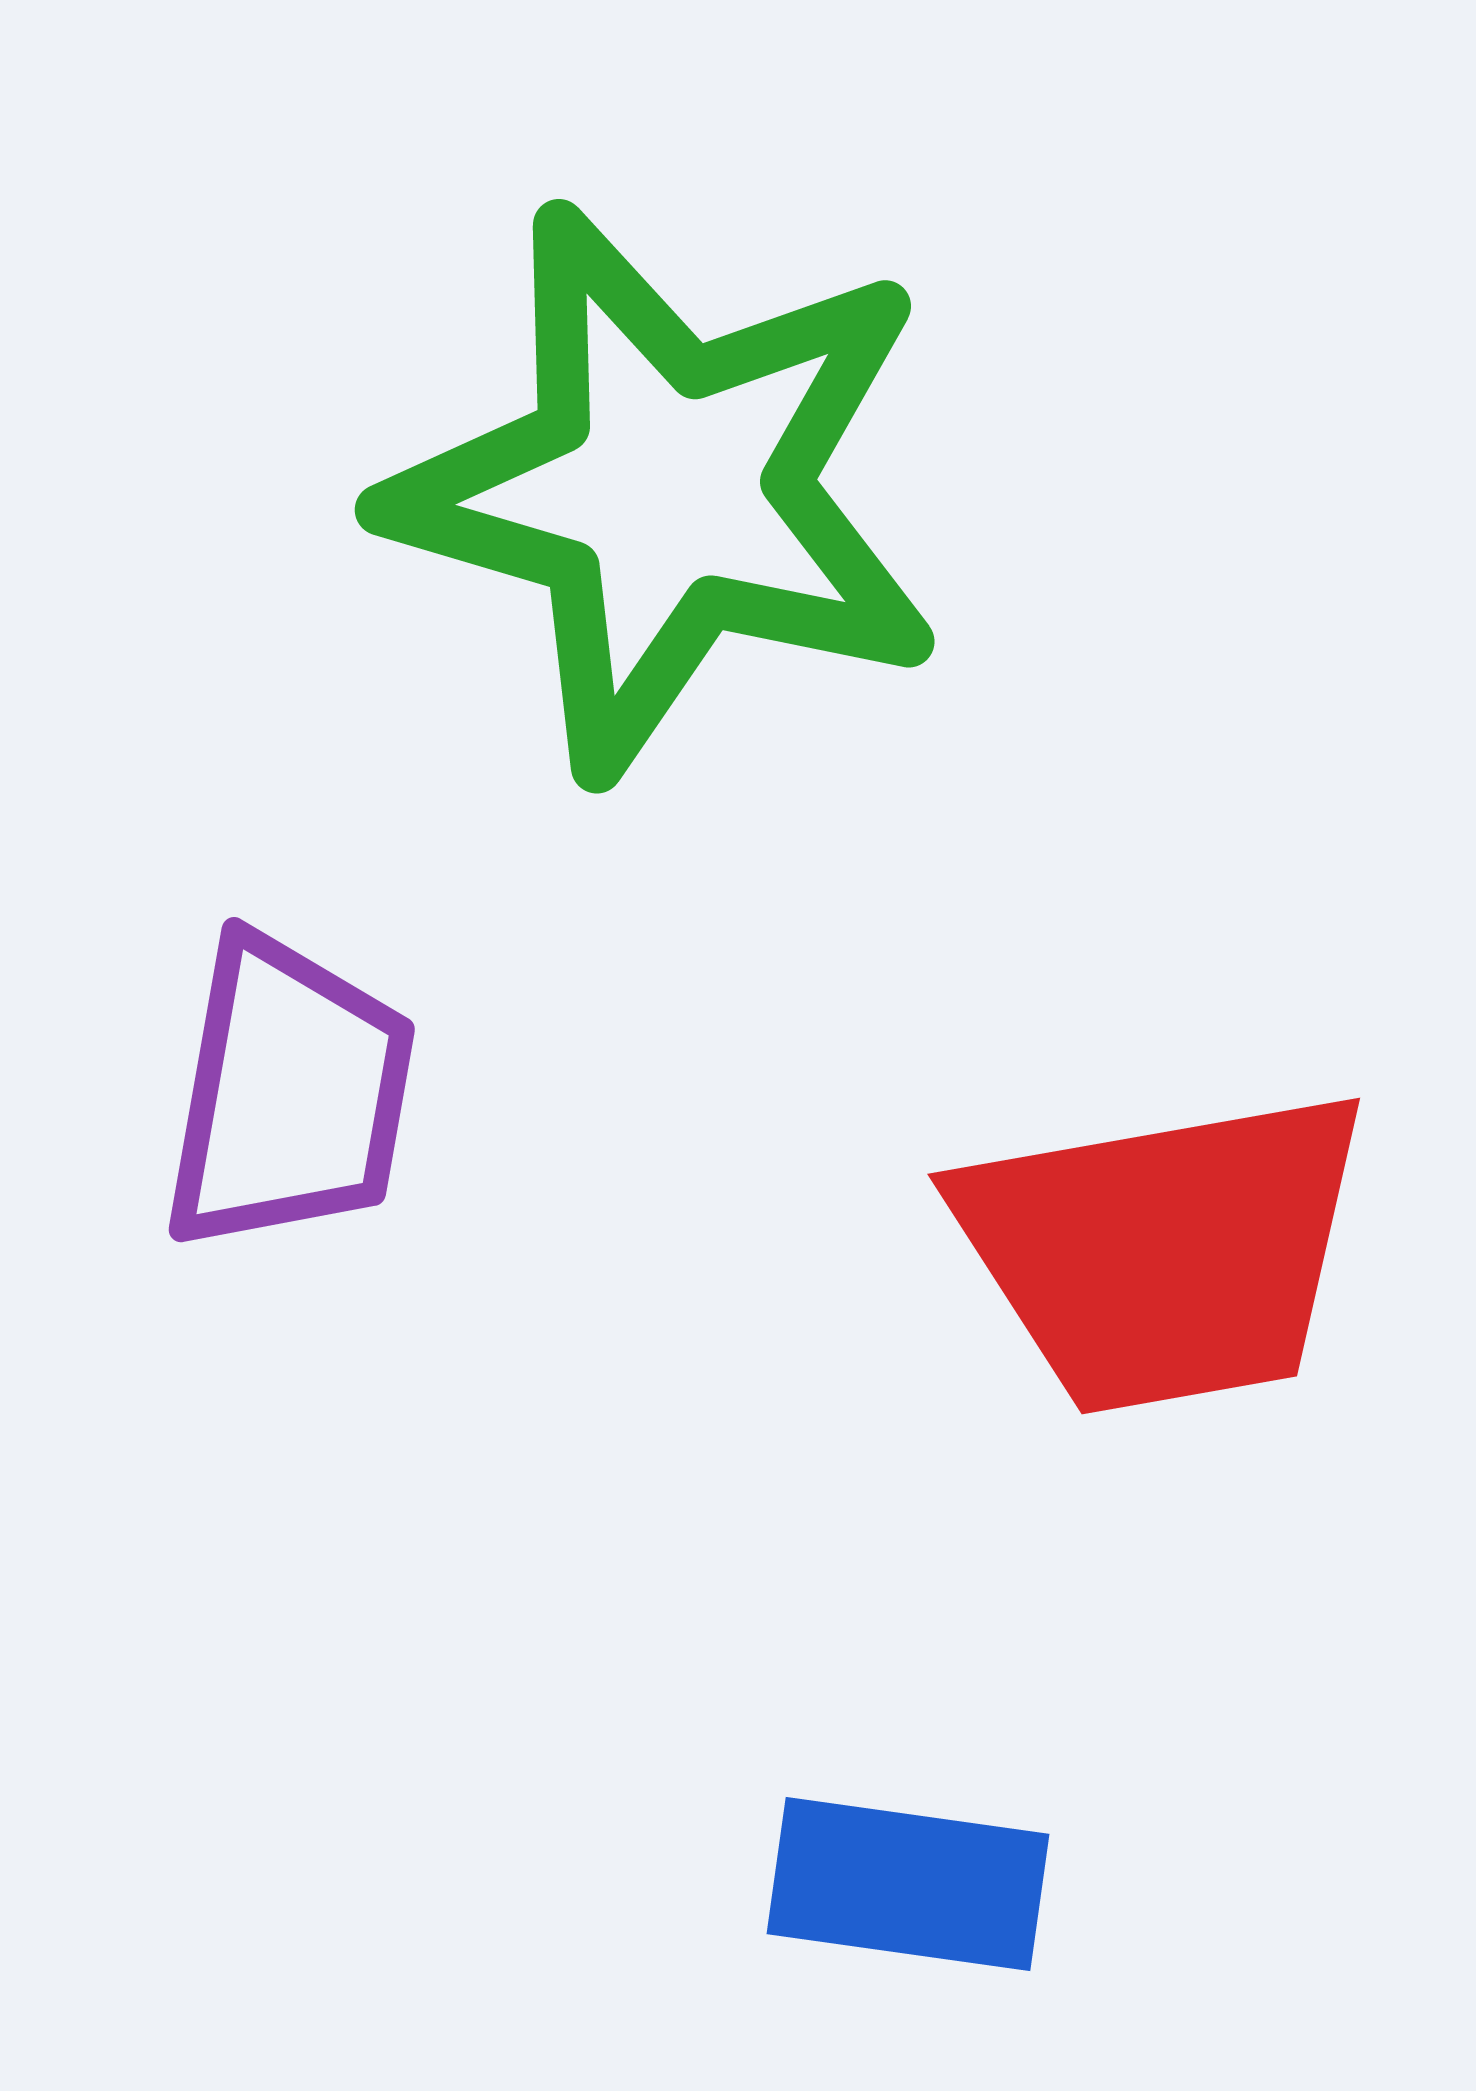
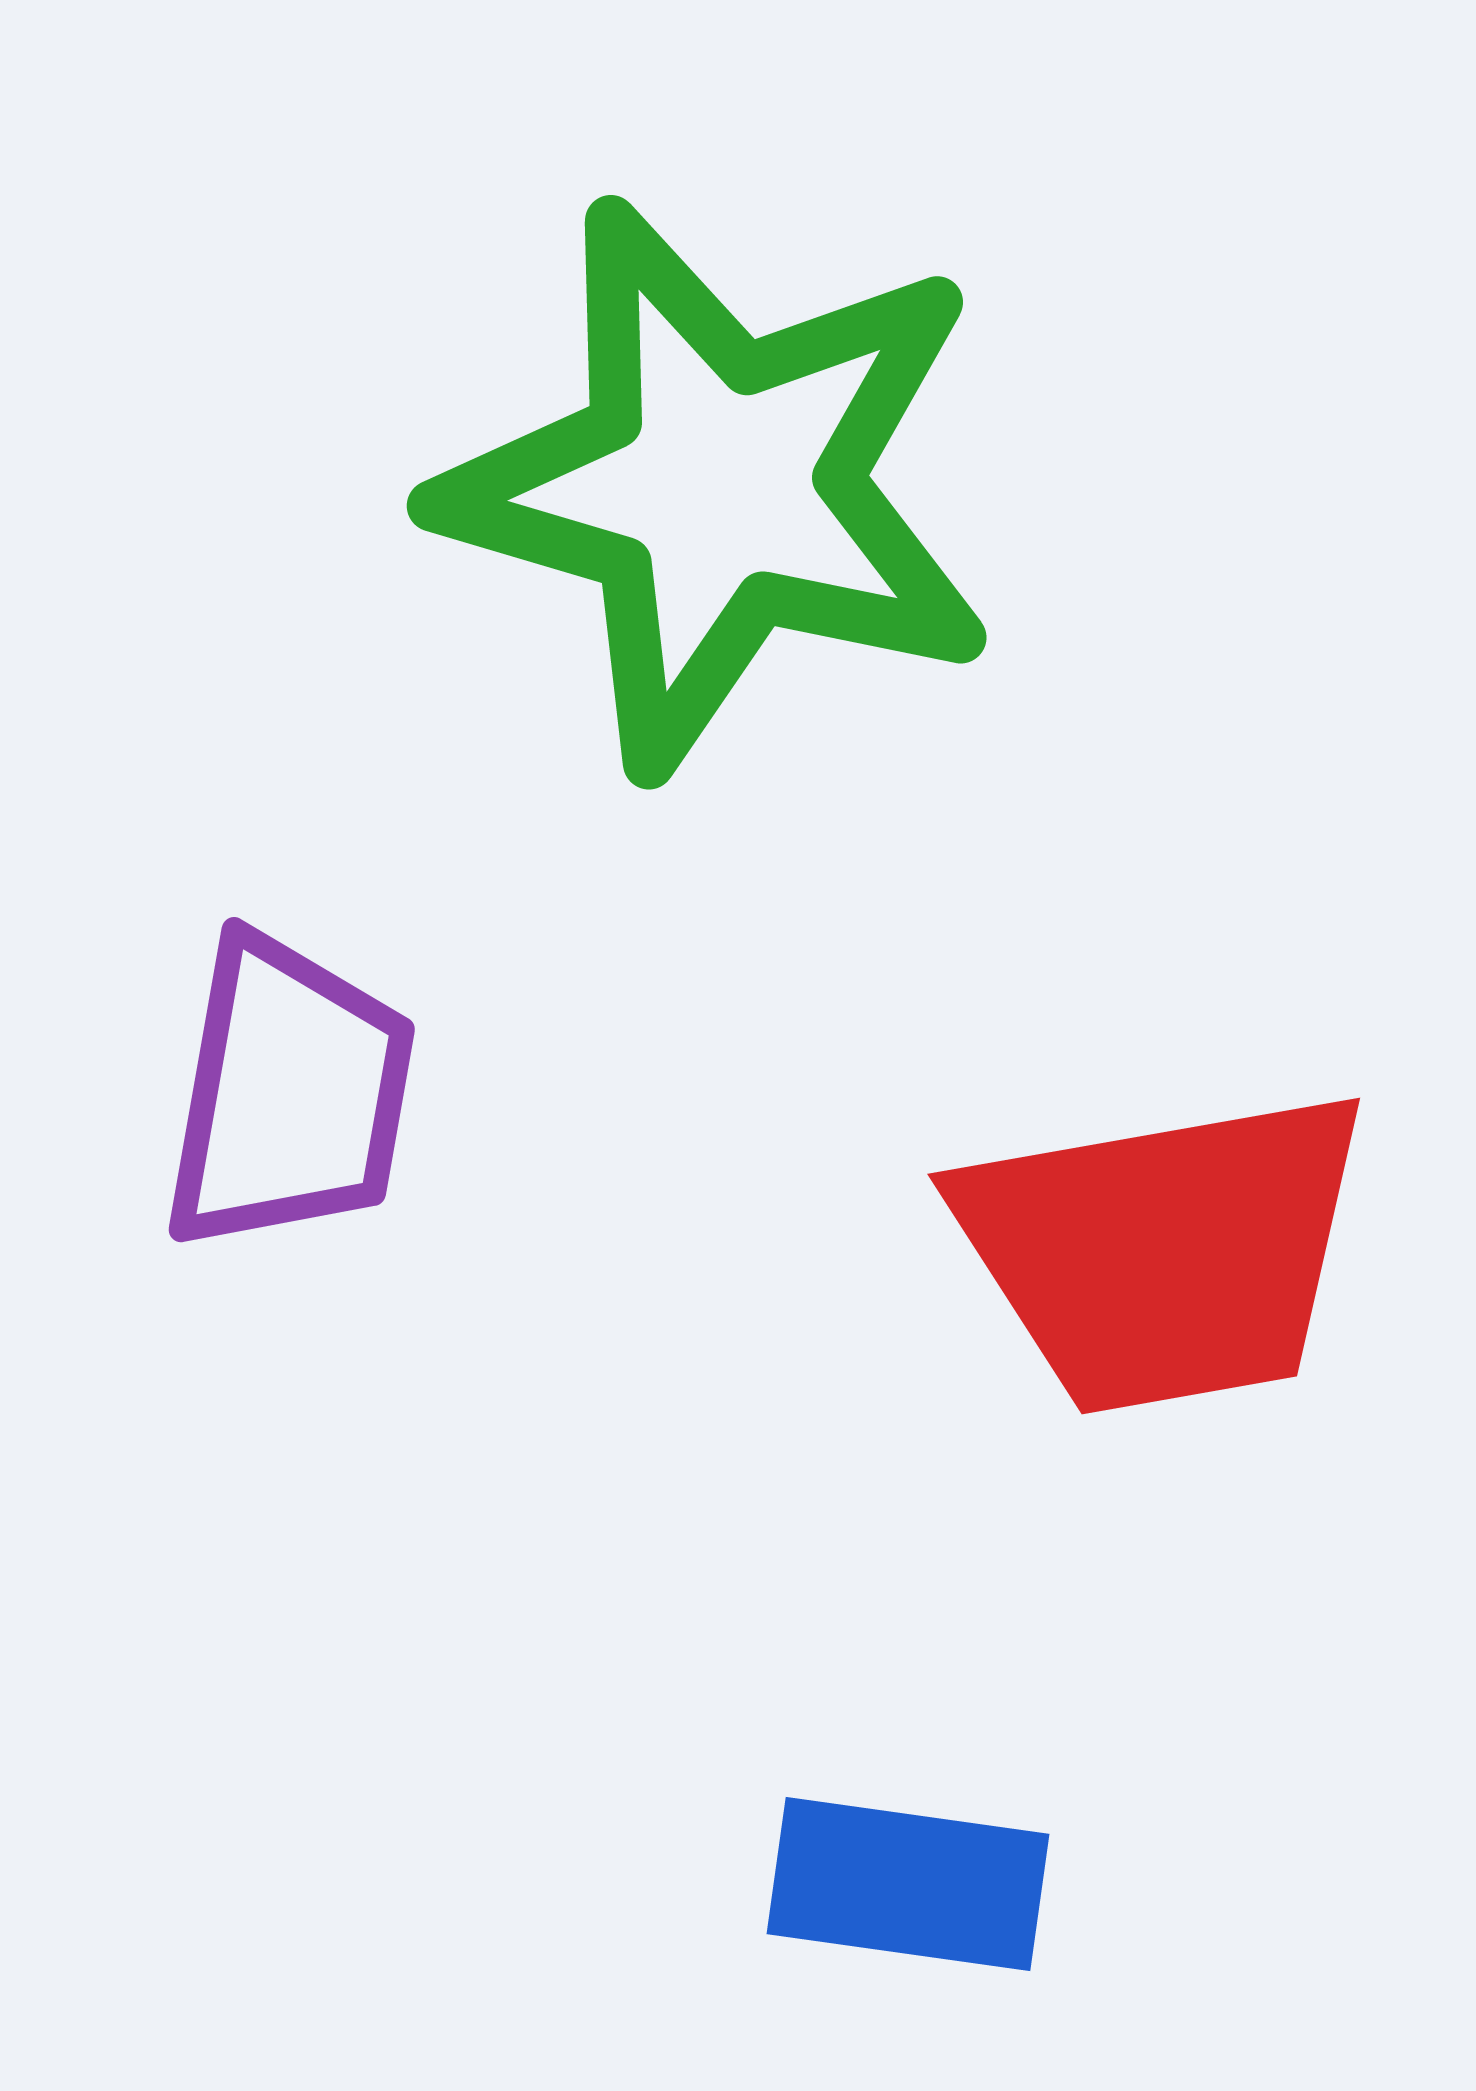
green star: moved 52 px right, 4 px up
